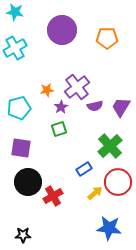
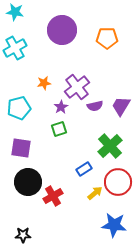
orange star: moved 3 px left, 7 px up
purple trapezoid: moved 1 px up
blue star: moved 5 px right, 3 px up
